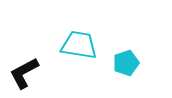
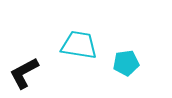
cyan pentagon: rotated 10 degrees clockwise
